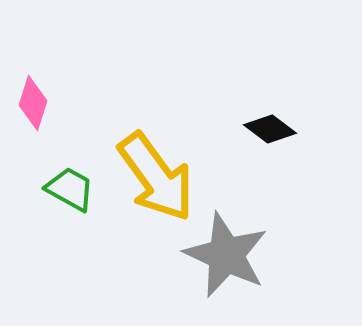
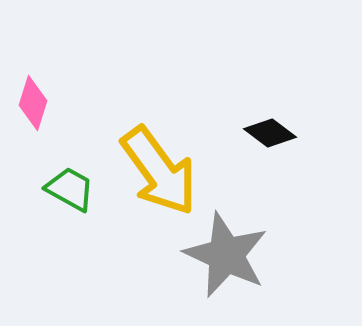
black diamond: moved 4 px down
yellow arrow: moved 3 px right, 6 px up
